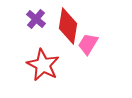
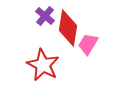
purple cross: moved 9 px right, 3 px up
red diamond: moved 2 px down
